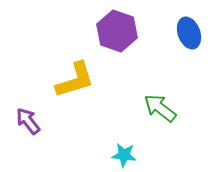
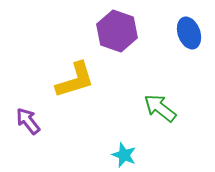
cyan star: rotated 15 degrees clockwise
